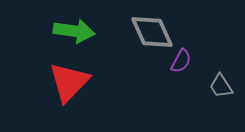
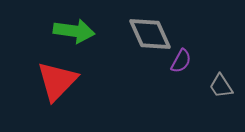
gray diamond: moved 2 px left, 2 px down
red triangle: moved 12 px left, 1 px up
